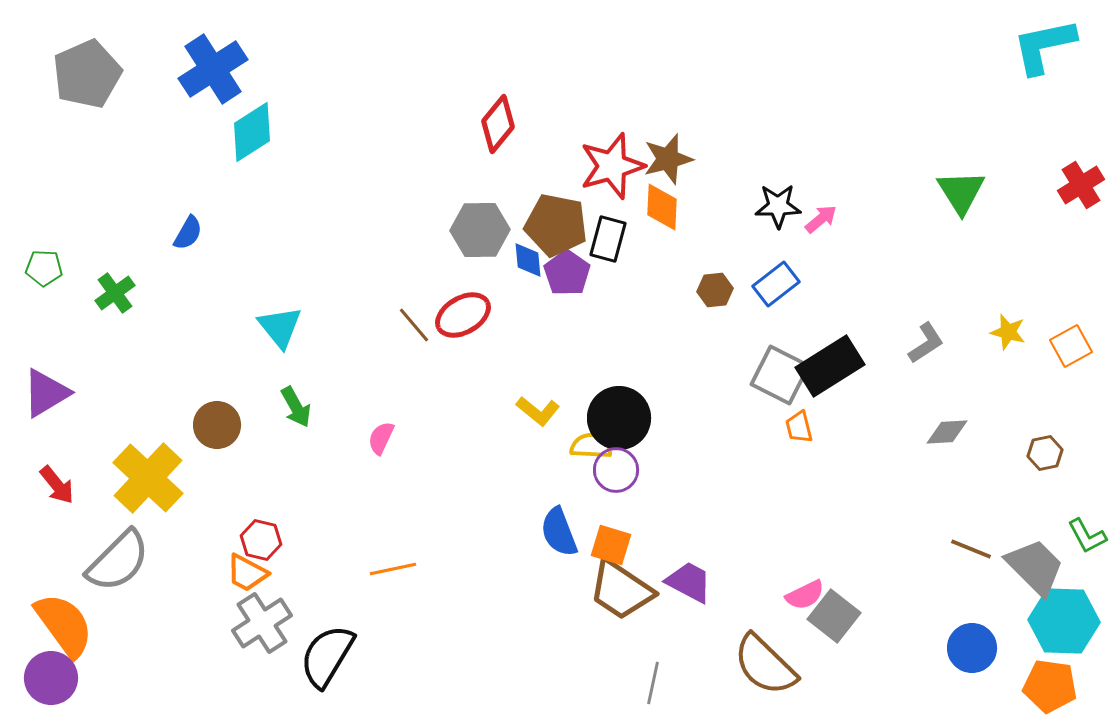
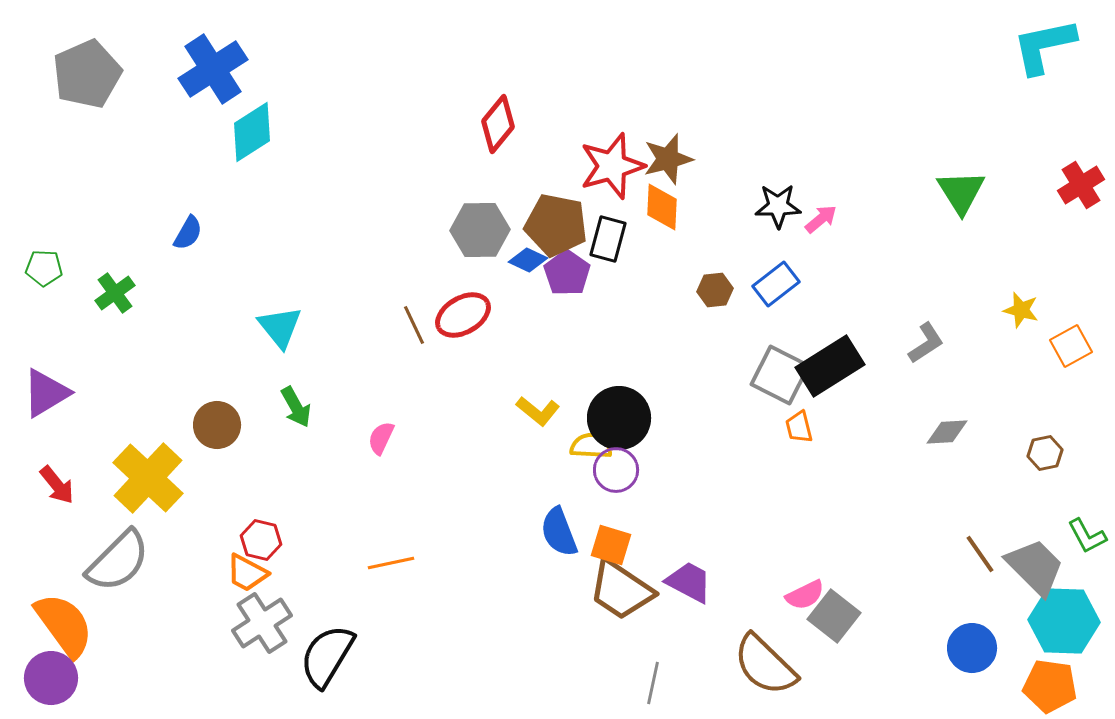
blue diamond at (528, 260): rotated 60 degrees counterclockwise
brown line at (414, 325): rotated 15 degrees clockwise
yellow star at (1008, 332): moved 13 px right, 22 px up
brown line at (971, 549): moved 9 px right, 5 px down; rotated 33 degrees clockwise
orange line at (393, 569): moved 2 px left, 6 px up
